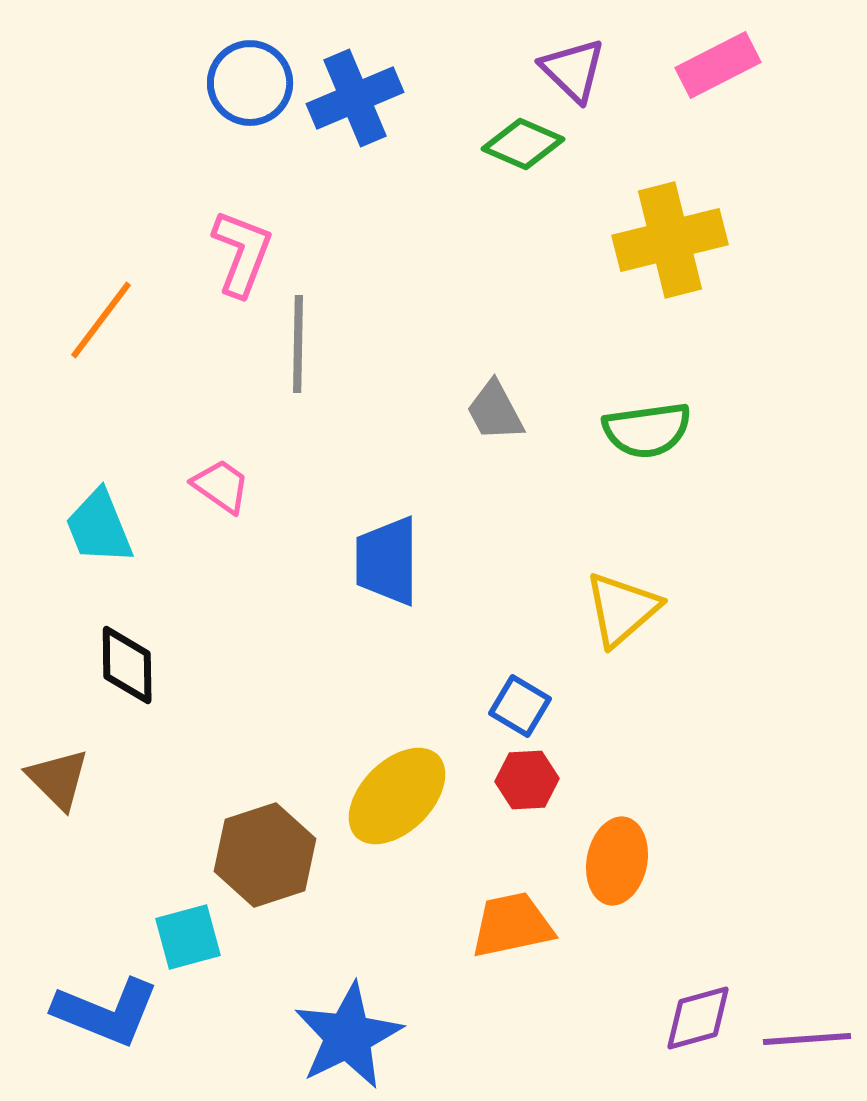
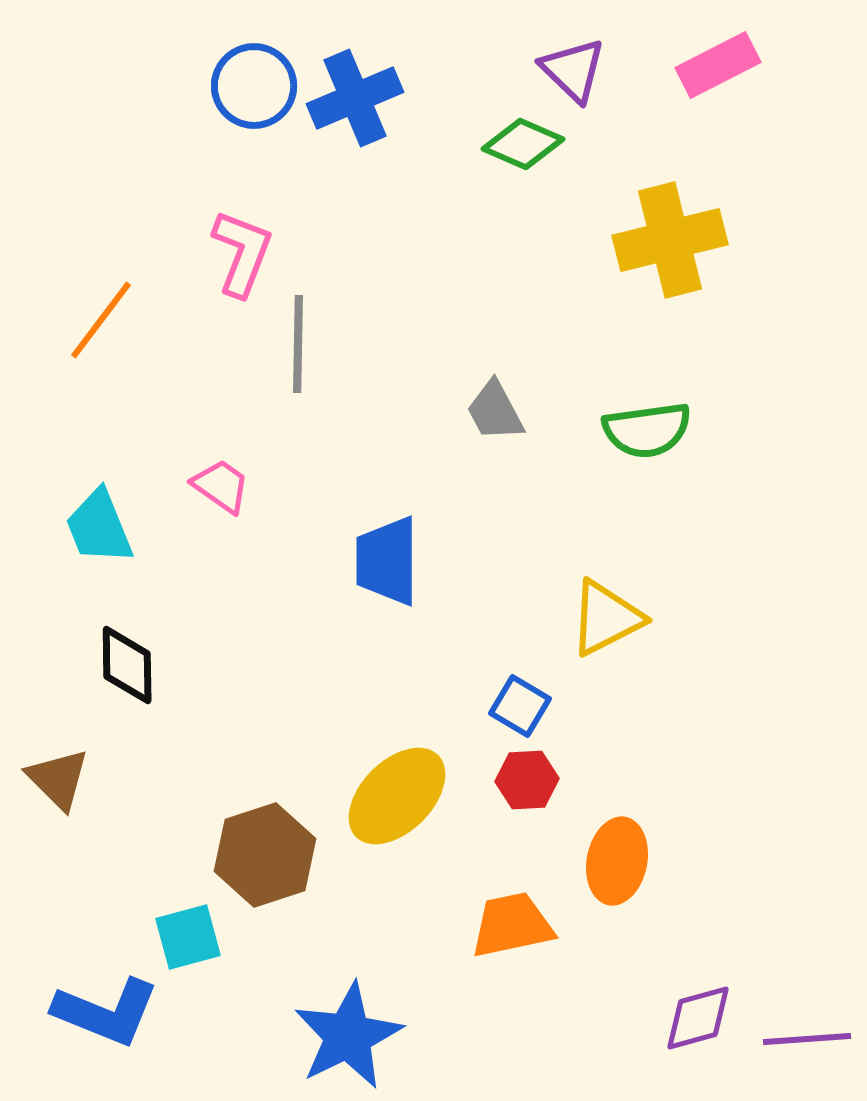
blue circle: moved 4 px right, 3 px down
yellow triangle: moved 16 px left, 9 px down; rotated 14 degrees clockwise
